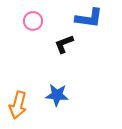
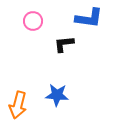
black L-shape: rotated 15 degrees clockwise
